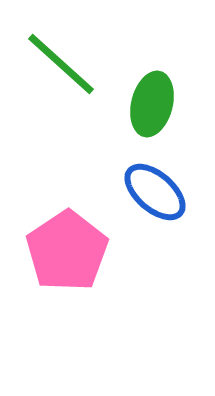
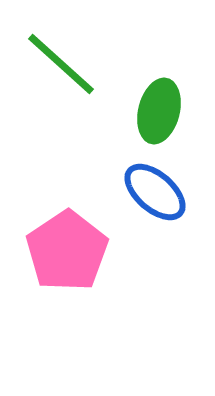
green ellipse: moved 7 px right, 7 px down
